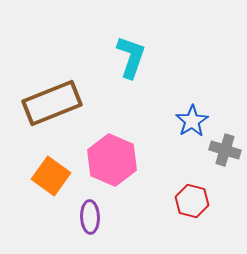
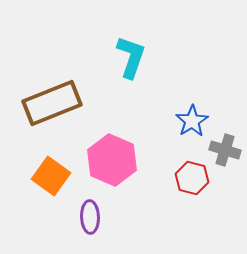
red hexagon: moved 23 px up
